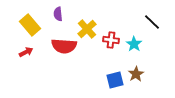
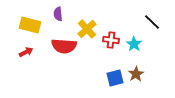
yellow rectangle: rotated 35 degrees counterclockwise
blue square: moved 2 px up
